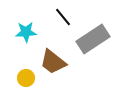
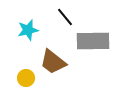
black line: moved 2 px right
cyan star: moved 2 px right, 2 px up; rotated 10 degrees counterclockwise
gray rectangle: moved 2 px down; rotated 32 degrees clockwise
